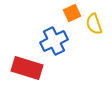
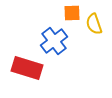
orange square: rotated 24 degrees clockwise
blue cross: rotated 12 degrees counterclockwise
